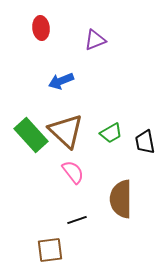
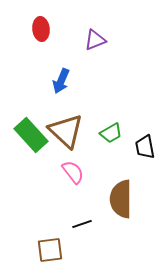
red ellipse: moved 1 px down
blue arrow: rotated 45 degrees counterclockwise
black trapezoid: moved 5 px down
black line: moved 5 px right, 4 px down
